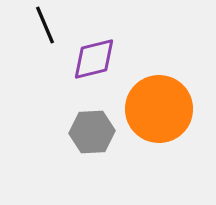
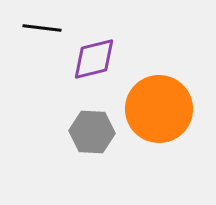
black line: moved 3 px left, 3 px down; rotated 60 degrees counterclockwise
gray hexagon: rotated 6 degrees clockwise
